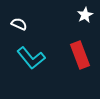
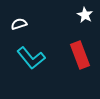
white star: rotated 14 degrees counterclockwise
white semicircle: rotated 42 degrees counterclockwise
